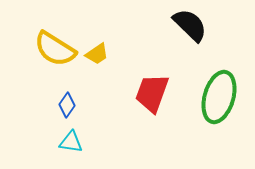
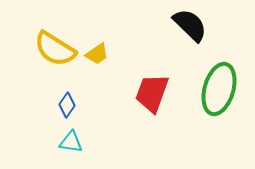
green ellipse: moved 8 px up
